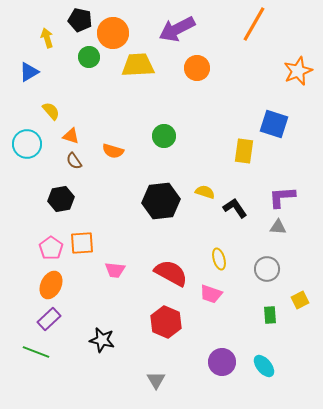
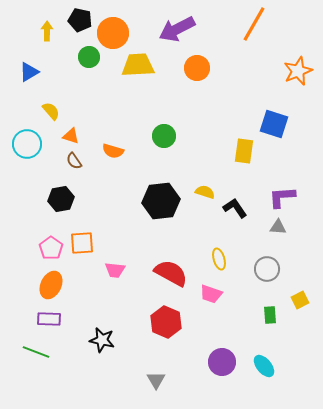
yellow arrow at (47, 38): moved 7 px up; rotated 18 degrees clockwise
purple rectangle at (49, 319): rotated 45 degrees clockwise
